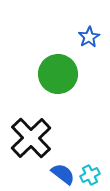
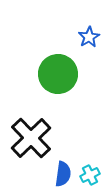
blue semicircle: rotated 60 degrees clockwise
